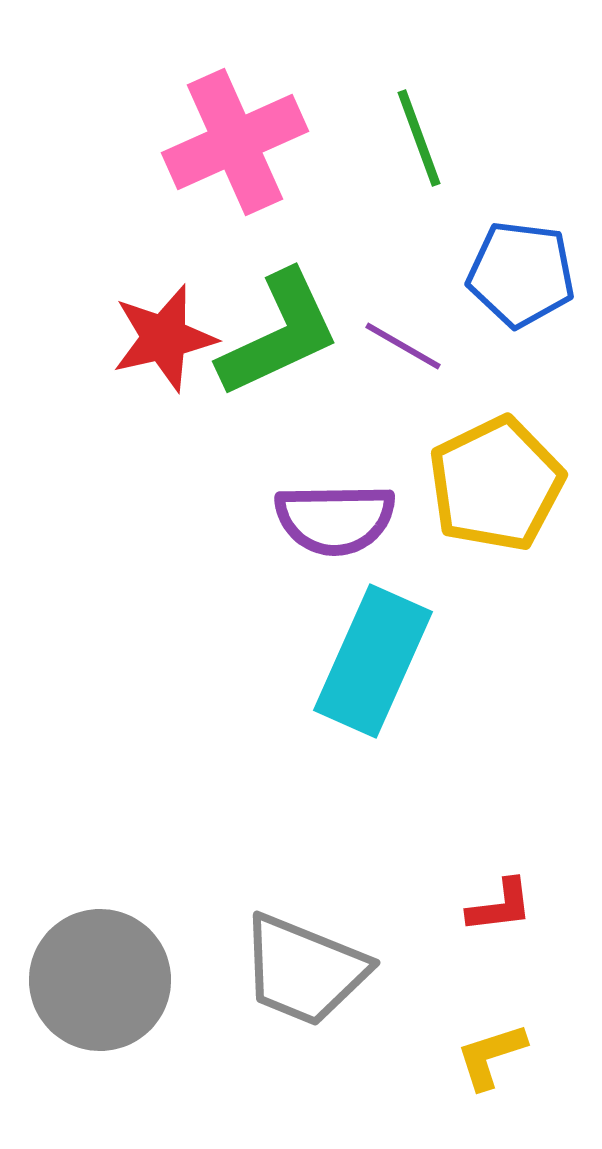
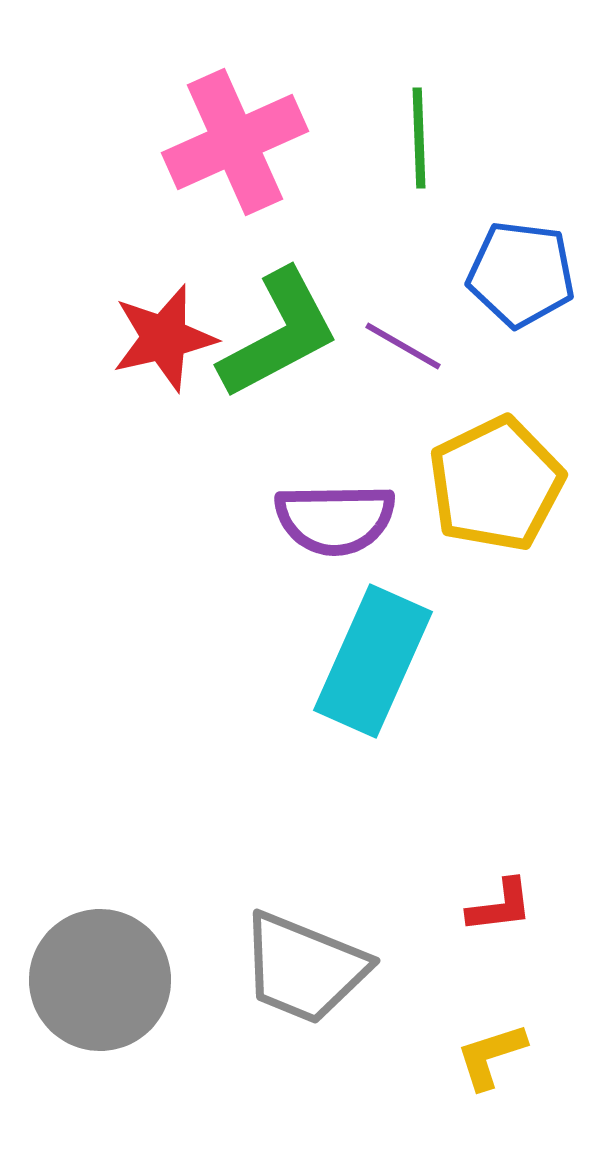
green line: rotated 18 degrees clockwise
green L-shape: rotated 3 degrees counterclockwise
gray trapezoid: moved 2 px up
